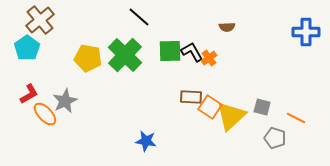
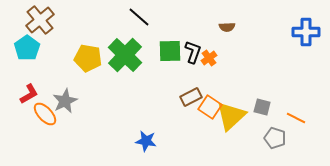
black L-shape: moved 1 px right; rotated 50 degrees clockwise
brown rectangle: rotated 30 degrees counterclockwise
